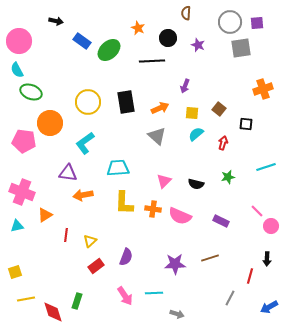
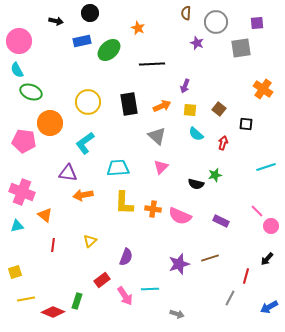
gray circle at (230, 22): moved 14 px left
black circle at (168, 38): moved 78 px left, 25 px up
blue rectangle at (82, 41): rotated 48 degrees counterclockwise
purple star at (198, 45): moved 1 px left, 2 px up
black line at (152, 61): moved 3 px down
orange cross at (263, 89): rotated 36 degrees counterclockwise
black rectangle at (126, 102): moved 3 px right, 2 px down
orange arrow at (160, 108): moved 2 px right, 2 px up
yellow square at (192, 113): moved 2 px left, 3 px up
cyan semicircle at (196, 134): rotated 98 degrees counterclockwise
green star at (228, 177): moved 13 px left, 2 px up
pink triangle at (164, 181): moved 3 px left, 14 px up
orange triangle at (45, 215): rotated 49 degrees counterclockwise
red line at (66, 235): moved 13 px left, 10 px down
black arrow at (267, 259): rotated 40 degrees clockwise
purple star at (175, 264): moved 4 px right; rotated 15 degrees counterclockwise
red rectangle at (96, 266): moved 6 px right, 14 px down
red line at (250, 276): moved 4 px left
cyan line at (154, 293): moved 4 px left, 4 px up
red diamond at (53, 312): rotated 50 degrees counterclockwise
